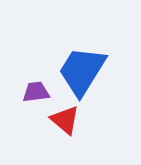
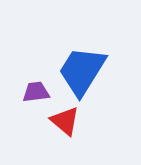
red triangle: moved 1 px down
